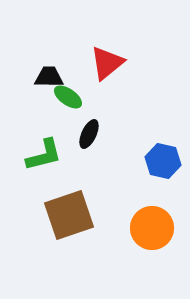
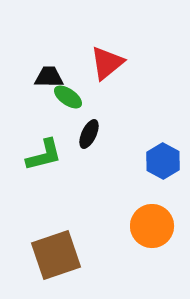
blue hexagon: rotated 16 degrees clockwise
brown square: moved 13 px left, 40 px down
orange circle: moved 2 px up
